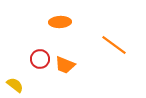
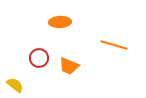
orange line: rotated 20 degrees counterclockwise
red circle: moved 1 px left, 1 px up
orange trapezoid: moved 4 px right, 1 px down
